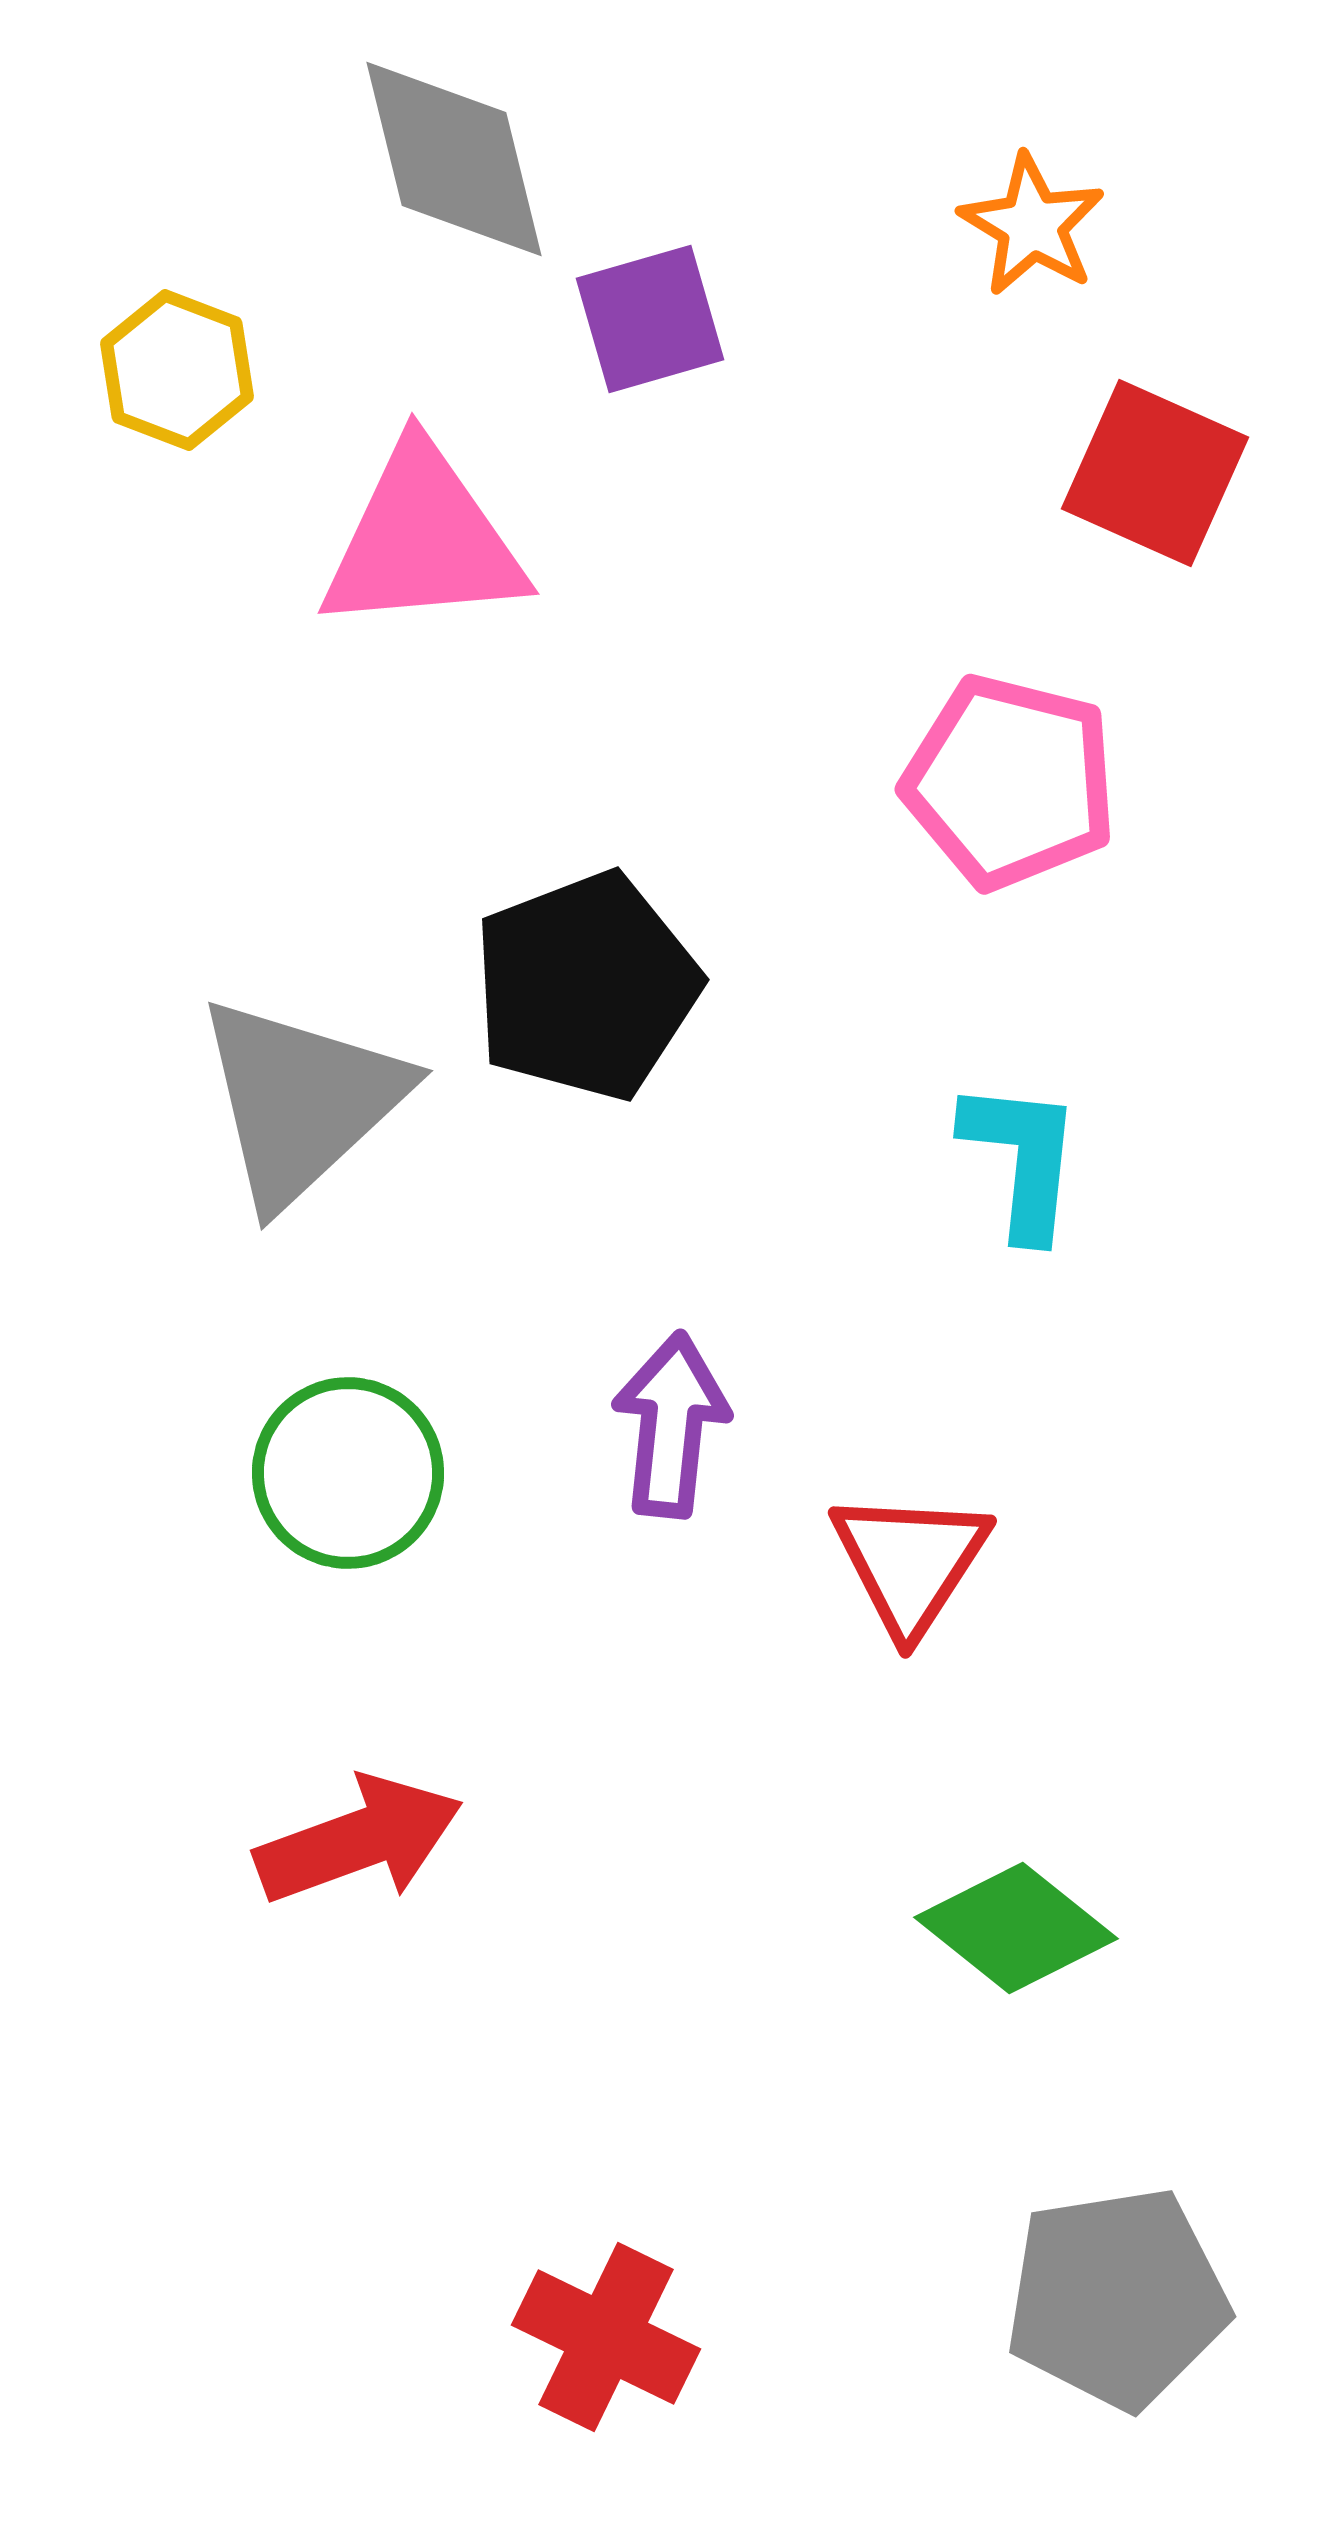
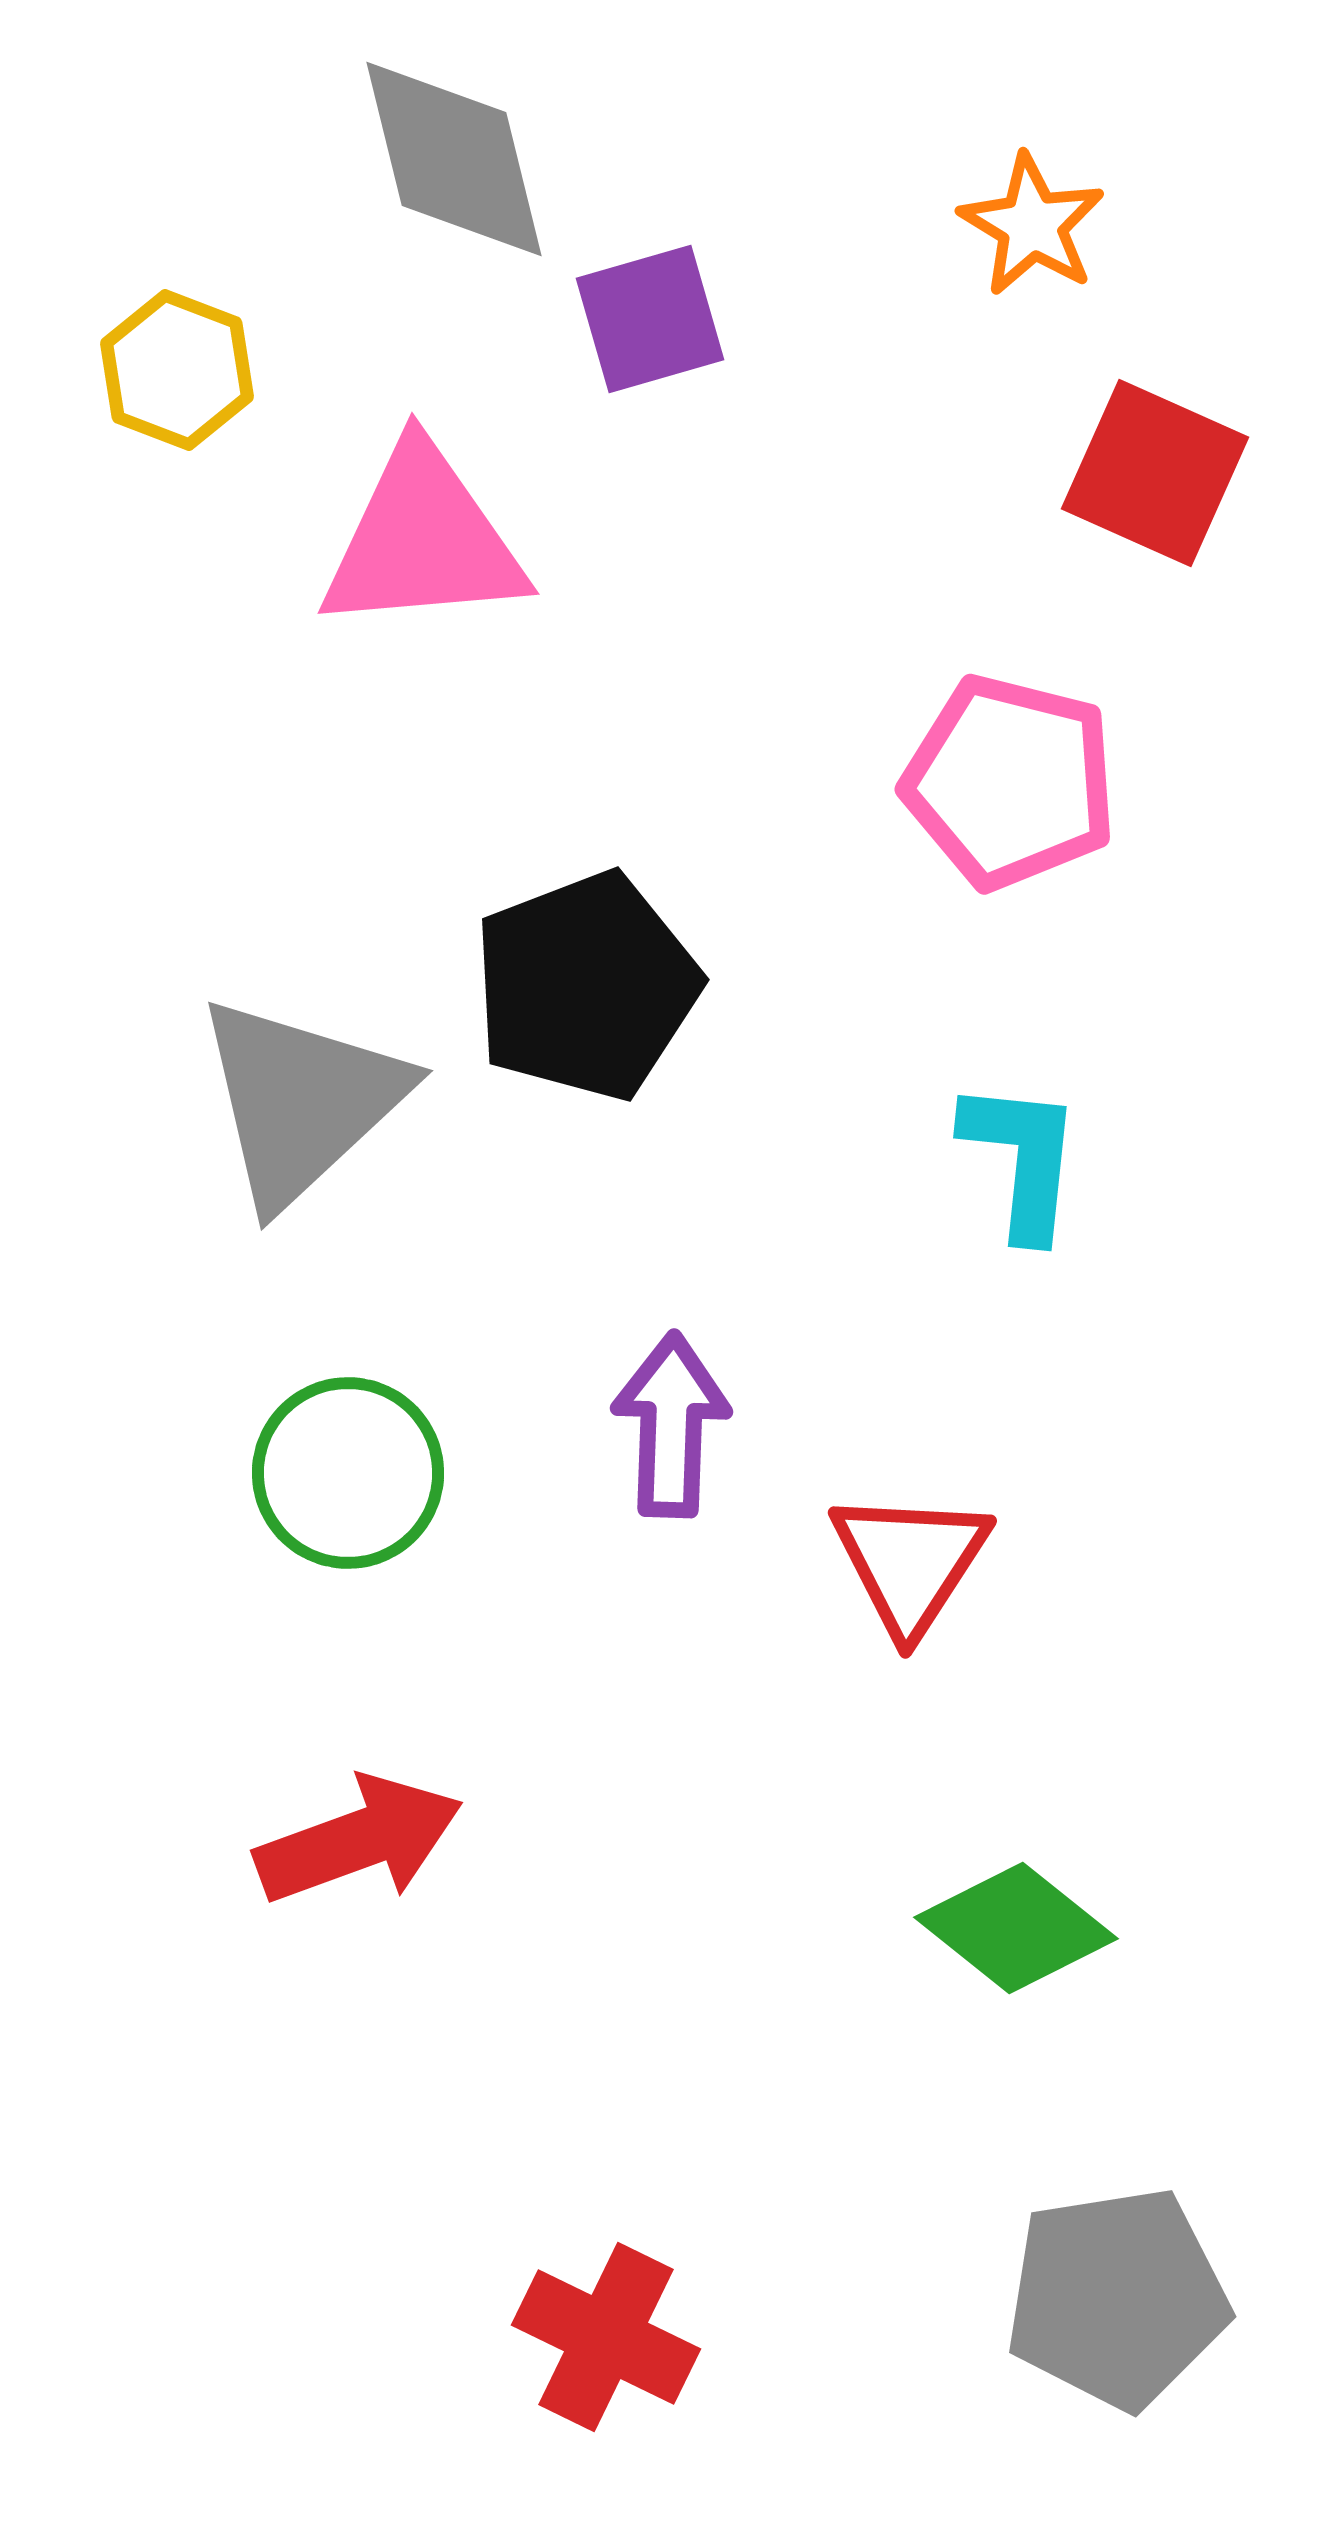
purple arrow: rotated 4 degrees counterclockwise
